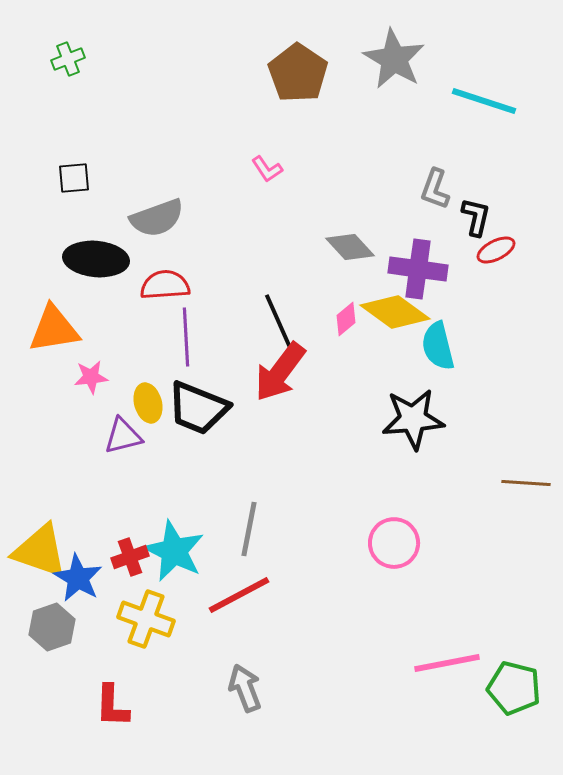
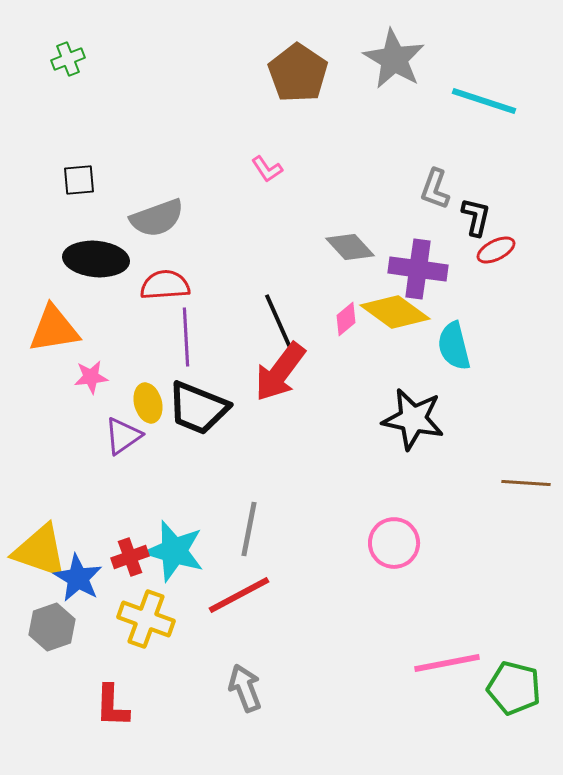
black square: moved 5 px right, 2 px down
cyan semicircle: moved 16 px right
black star: rotated 16 degrees clockwise
purple triangle: rotated 21 degrees counterclockwise
cyan star: rotated 10 degrees counterclockwise
